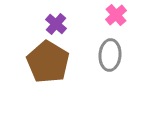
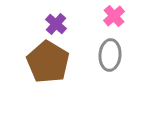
pink cross: moved 2 px left, 1 px down
